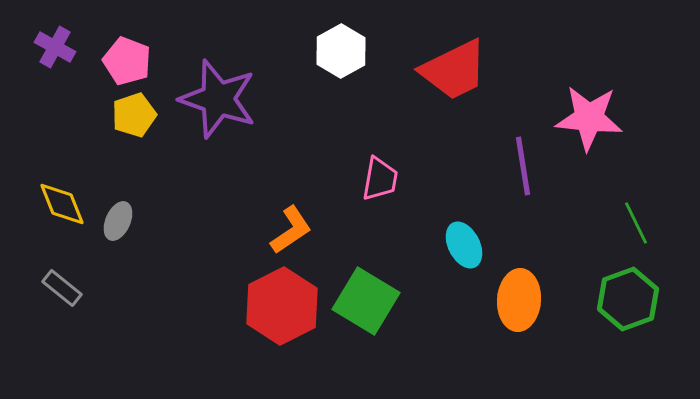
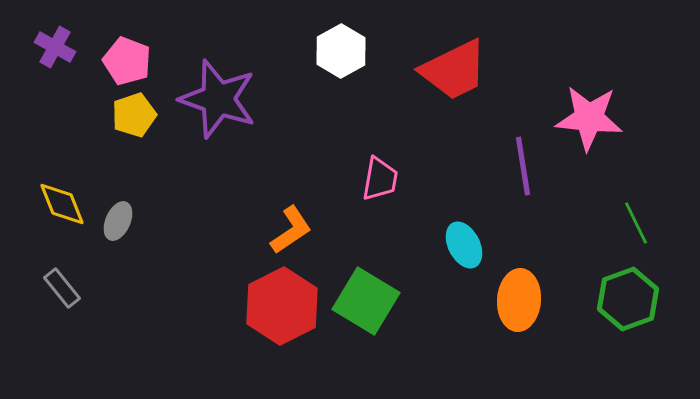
gray rectangle: rotated 12 degrees clockwise
